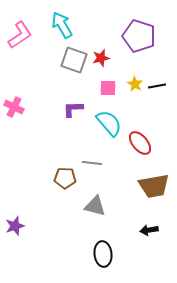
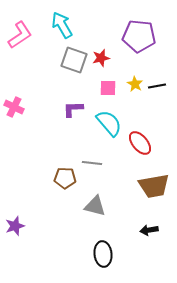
purple pentagon: rotated 12 degrees counterclockwise
